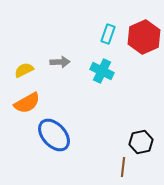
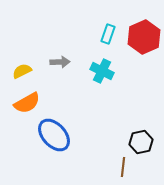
yellow semicircle: moved 2 px left, 1 px down
